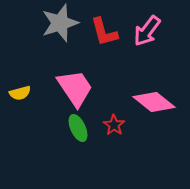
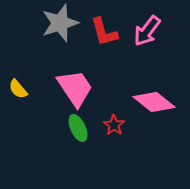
yellow semicircle: moved 2 px left, 4 px up; rotated 65 degrees clockwise
